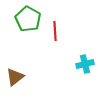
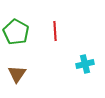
green pentagon: moved 12 px left, 13 px down
brown triangle: moved 2 px right, 3 px up; rotated 18 degrees counterclockwise
